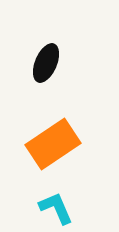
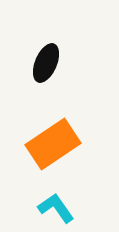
cyan L-shape: rotated 12 degrees counterclockwise
